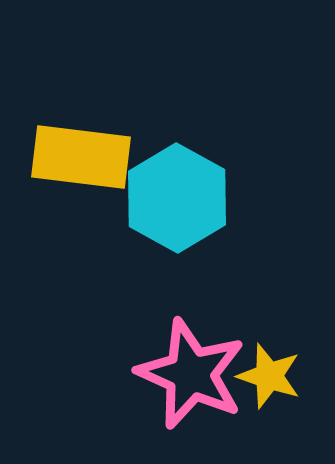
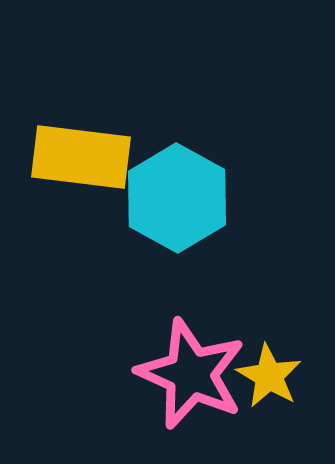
yellow star: rotated 12 degrees clockwise
